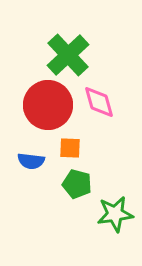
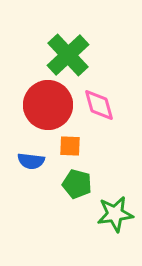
pink diamond: moved 3 px down
orange square: moved 2 px up
